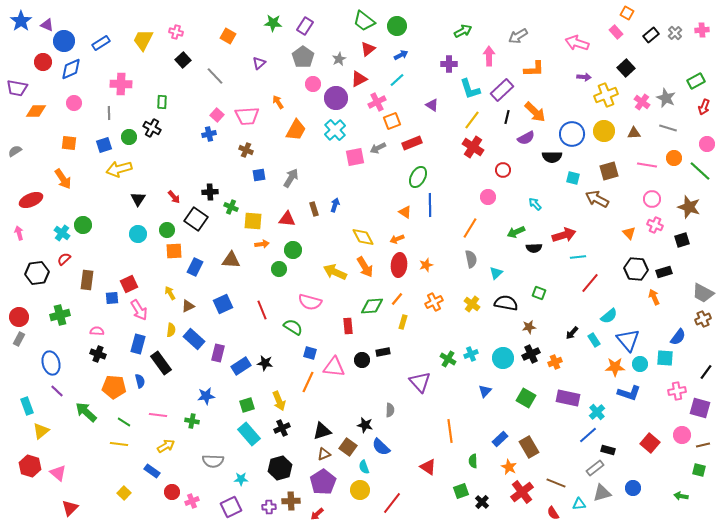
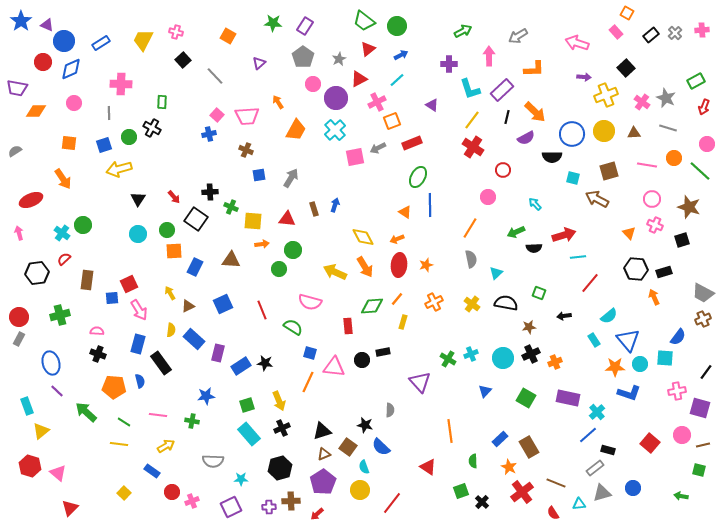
black arrow at (572, 333): moved 8 px left, 17 px up; rotated 40 degrees clockwise
